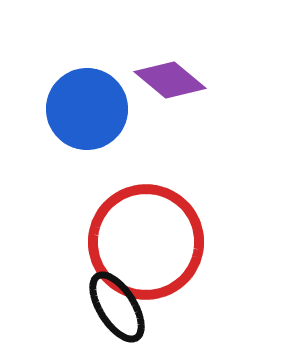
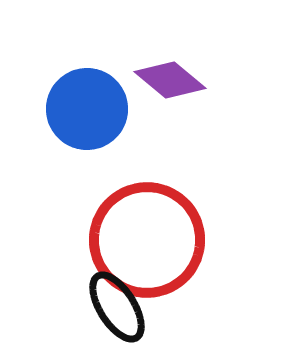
red circle: moved 1 px right, 2 px up
